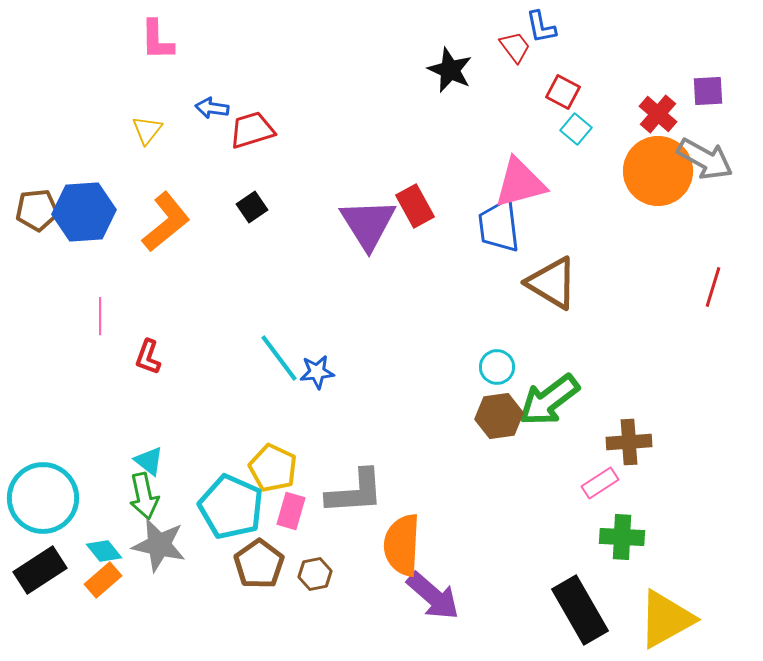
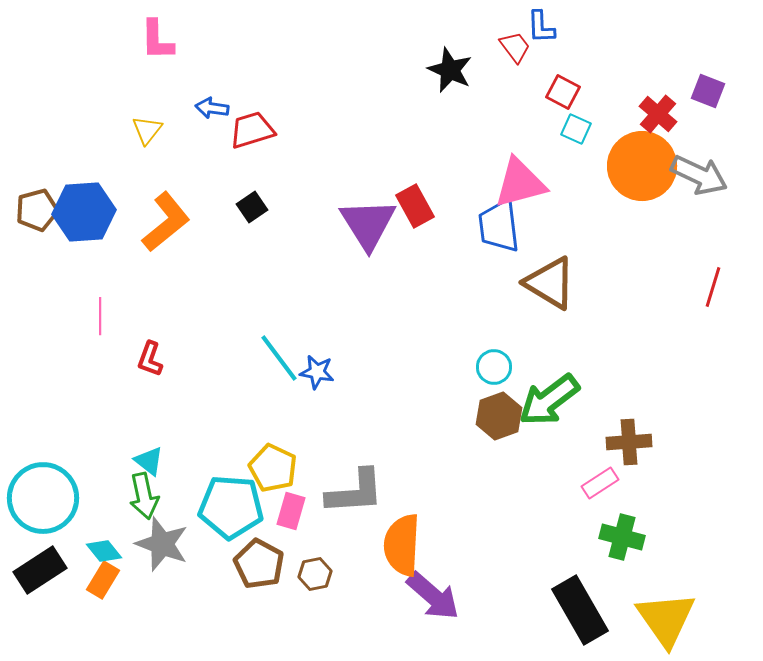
blue L-shape at (541, 27): rotated 9 degrees clockwise
purple square at (708, 91): rotated 24 degrees clockwise
cyan square at (576, 129): rotated 16 degrees counterclockwise
gray arrow at (705, 159): moved 6 px left, 16 px down; rotated 4 degrees counterclockwise
orange circle at (658, 171): moved 16 px left, 5 px up
brown pentagon at (37, 210): rotated 9 degrees counterclockwise
brown triangle at (552, 283): moved 2 px left
red L-shape at (148, 357): moved 2 px right, 2 px down
cyan circle at (497, 367): moved 3 px left
blue star at (317, 372): rotated 16 degrees clockwise
brown hexagon at (499, 416): rotated 12 degrees counterclockwise
cyan pentagon at (231, 507): rotated 20 degrees counterclockwise
green cross at (622, 537): rotated 12 degrees clockwise
gray star at (159, 545): moved 3 px right, 1 px up; rotated 8 degrees clockwise
brown pentagon at (259, 564): rotated 9 degrees counterclockwise
orange rectangle at (103, 580): rotated 18 degrees counterclockwise
yellow triangle at (666, 619): rotated 36 degrees counterclockwise
